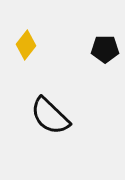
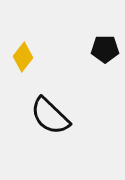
yellow diamond: moved 3 px left, 12 px down
